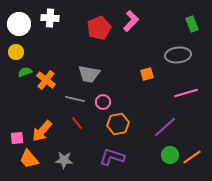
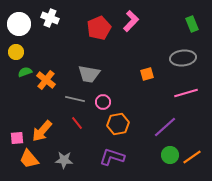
white cross: rotated 18 degrees clockwise
gray ellipse: moved 5 px right, 3 px down
